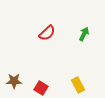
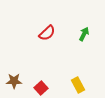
red square: rotated 16 degrees clockwise
